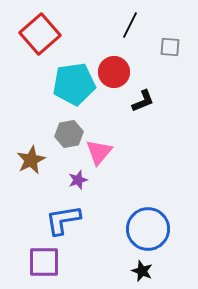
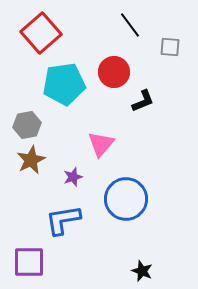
black line: rotated 64 degrees counterclockwise
red square: moved 1 px right, 1 px up
cyan pentagon: moved 10 px left
gray hexagon: moved 42 px left, 9 px up
pink triangle: moved 2 px right, 8 px up
purple star: moved 5 px left, 3 px up
blue circle: moved 22 px left, 30 px up
purple square: moved 15 px left
